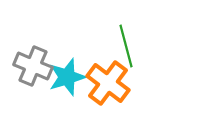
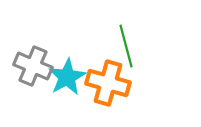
cyan star: rotated 12 degrees counterclockwise
orange cross: rotated 21 degrees counterclockwise
